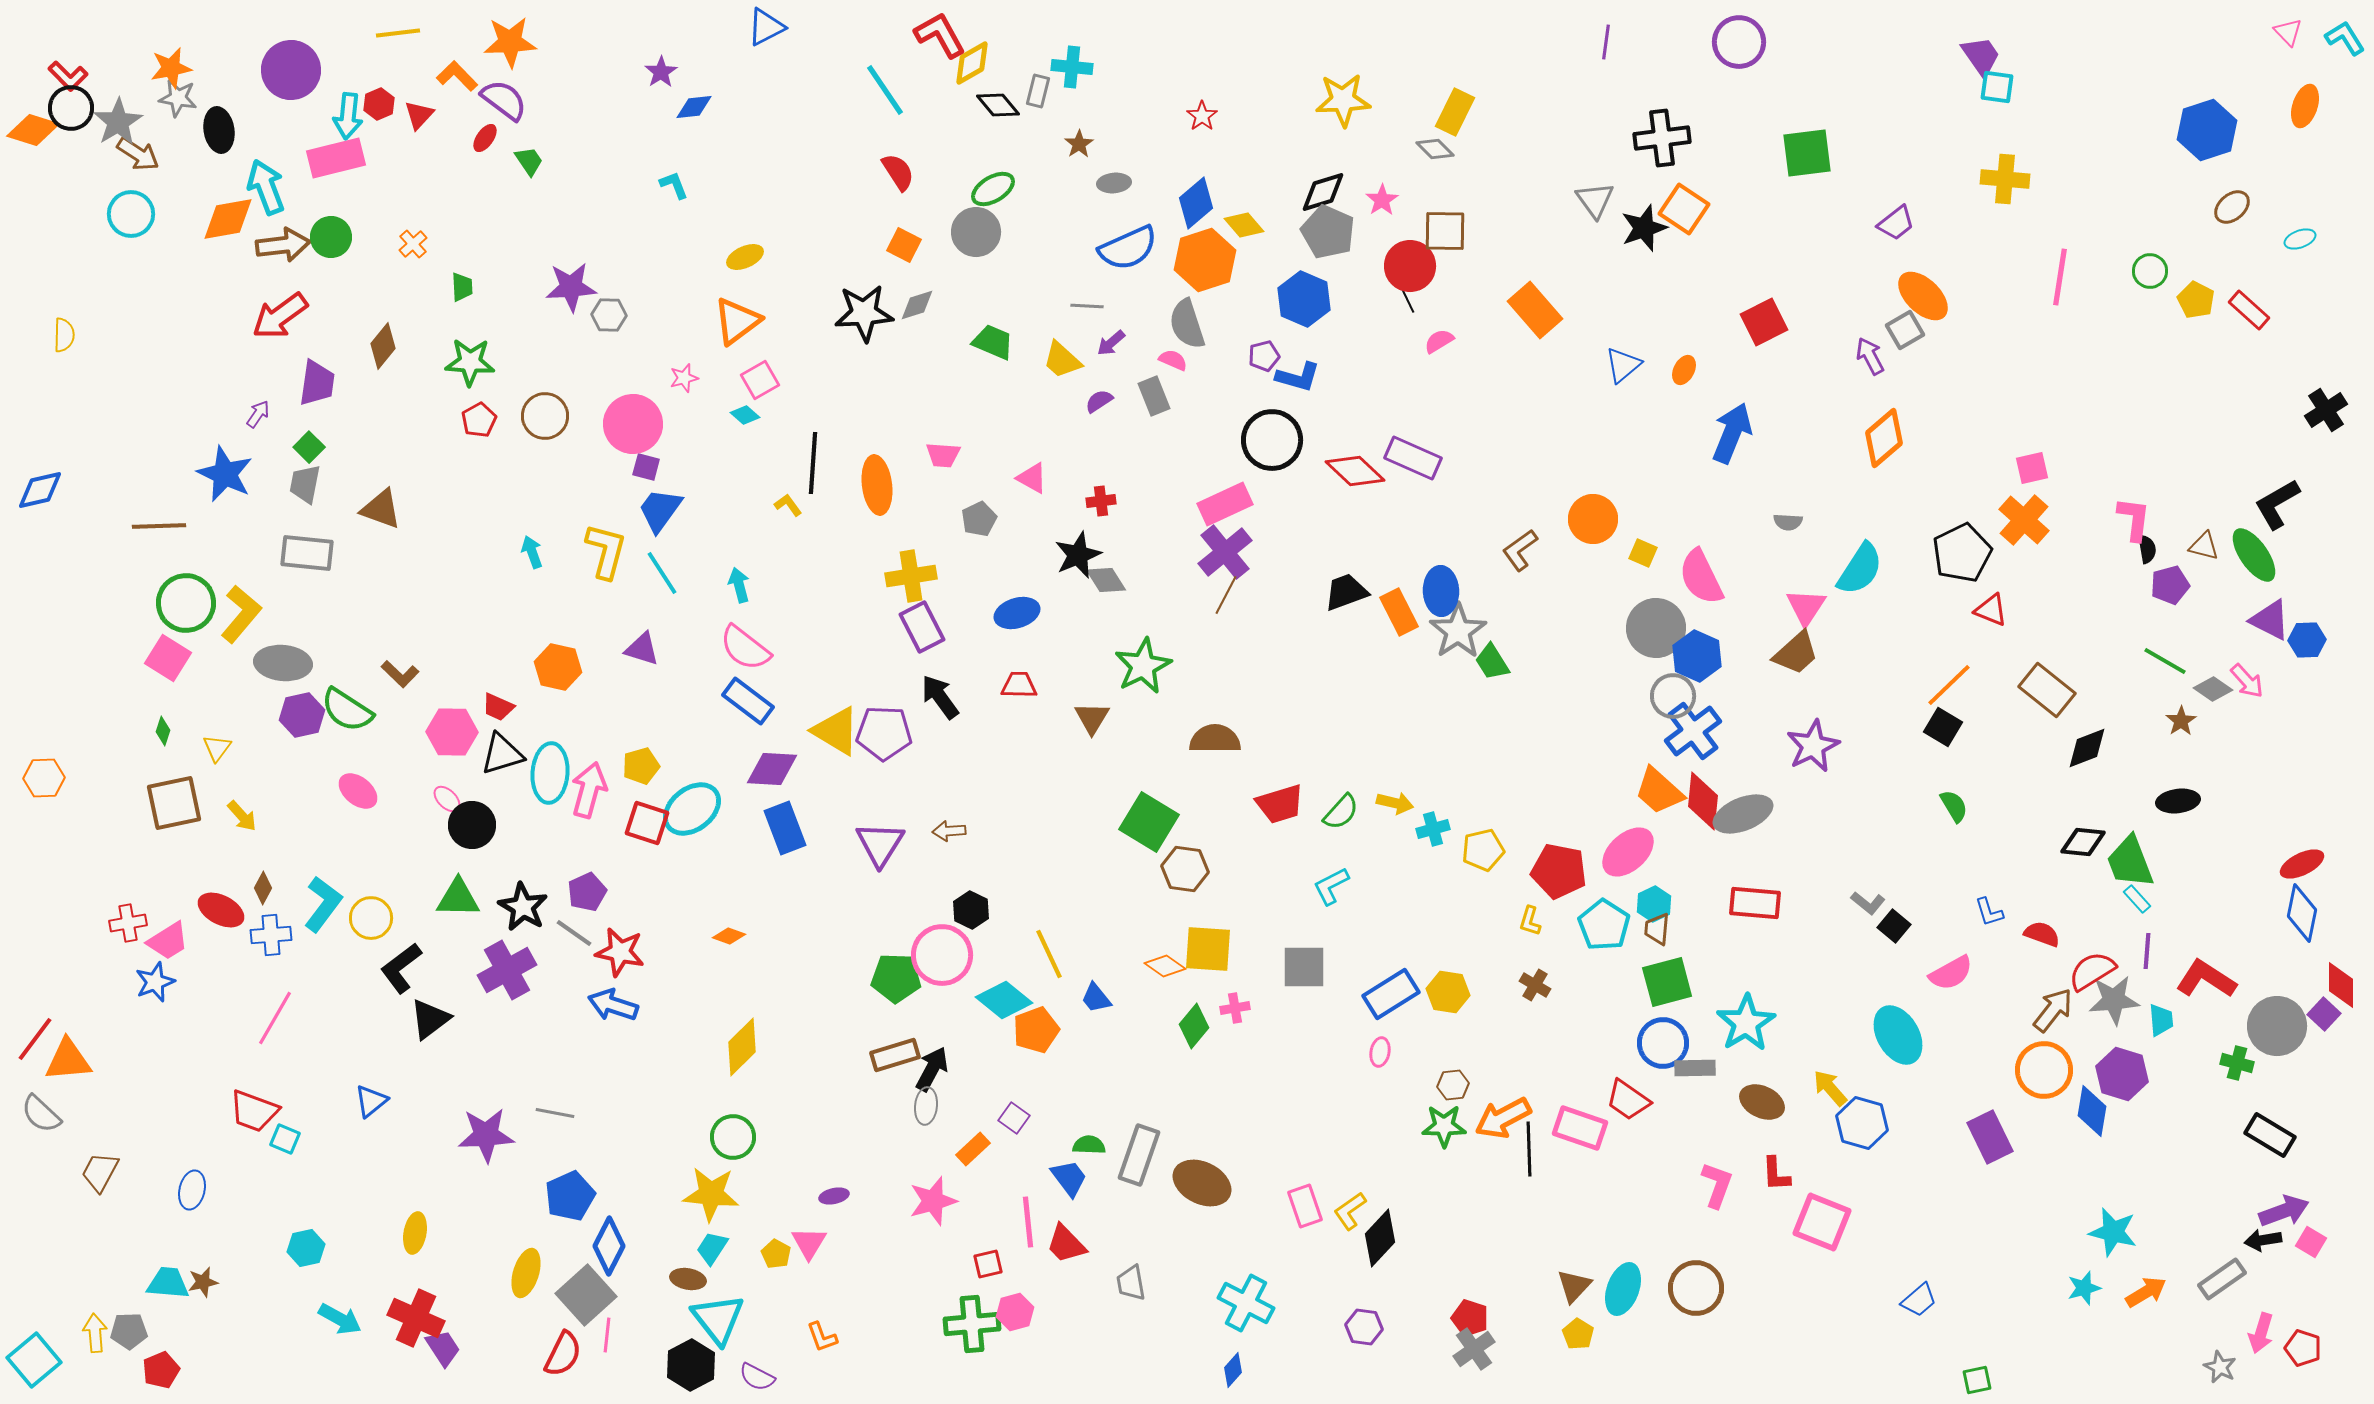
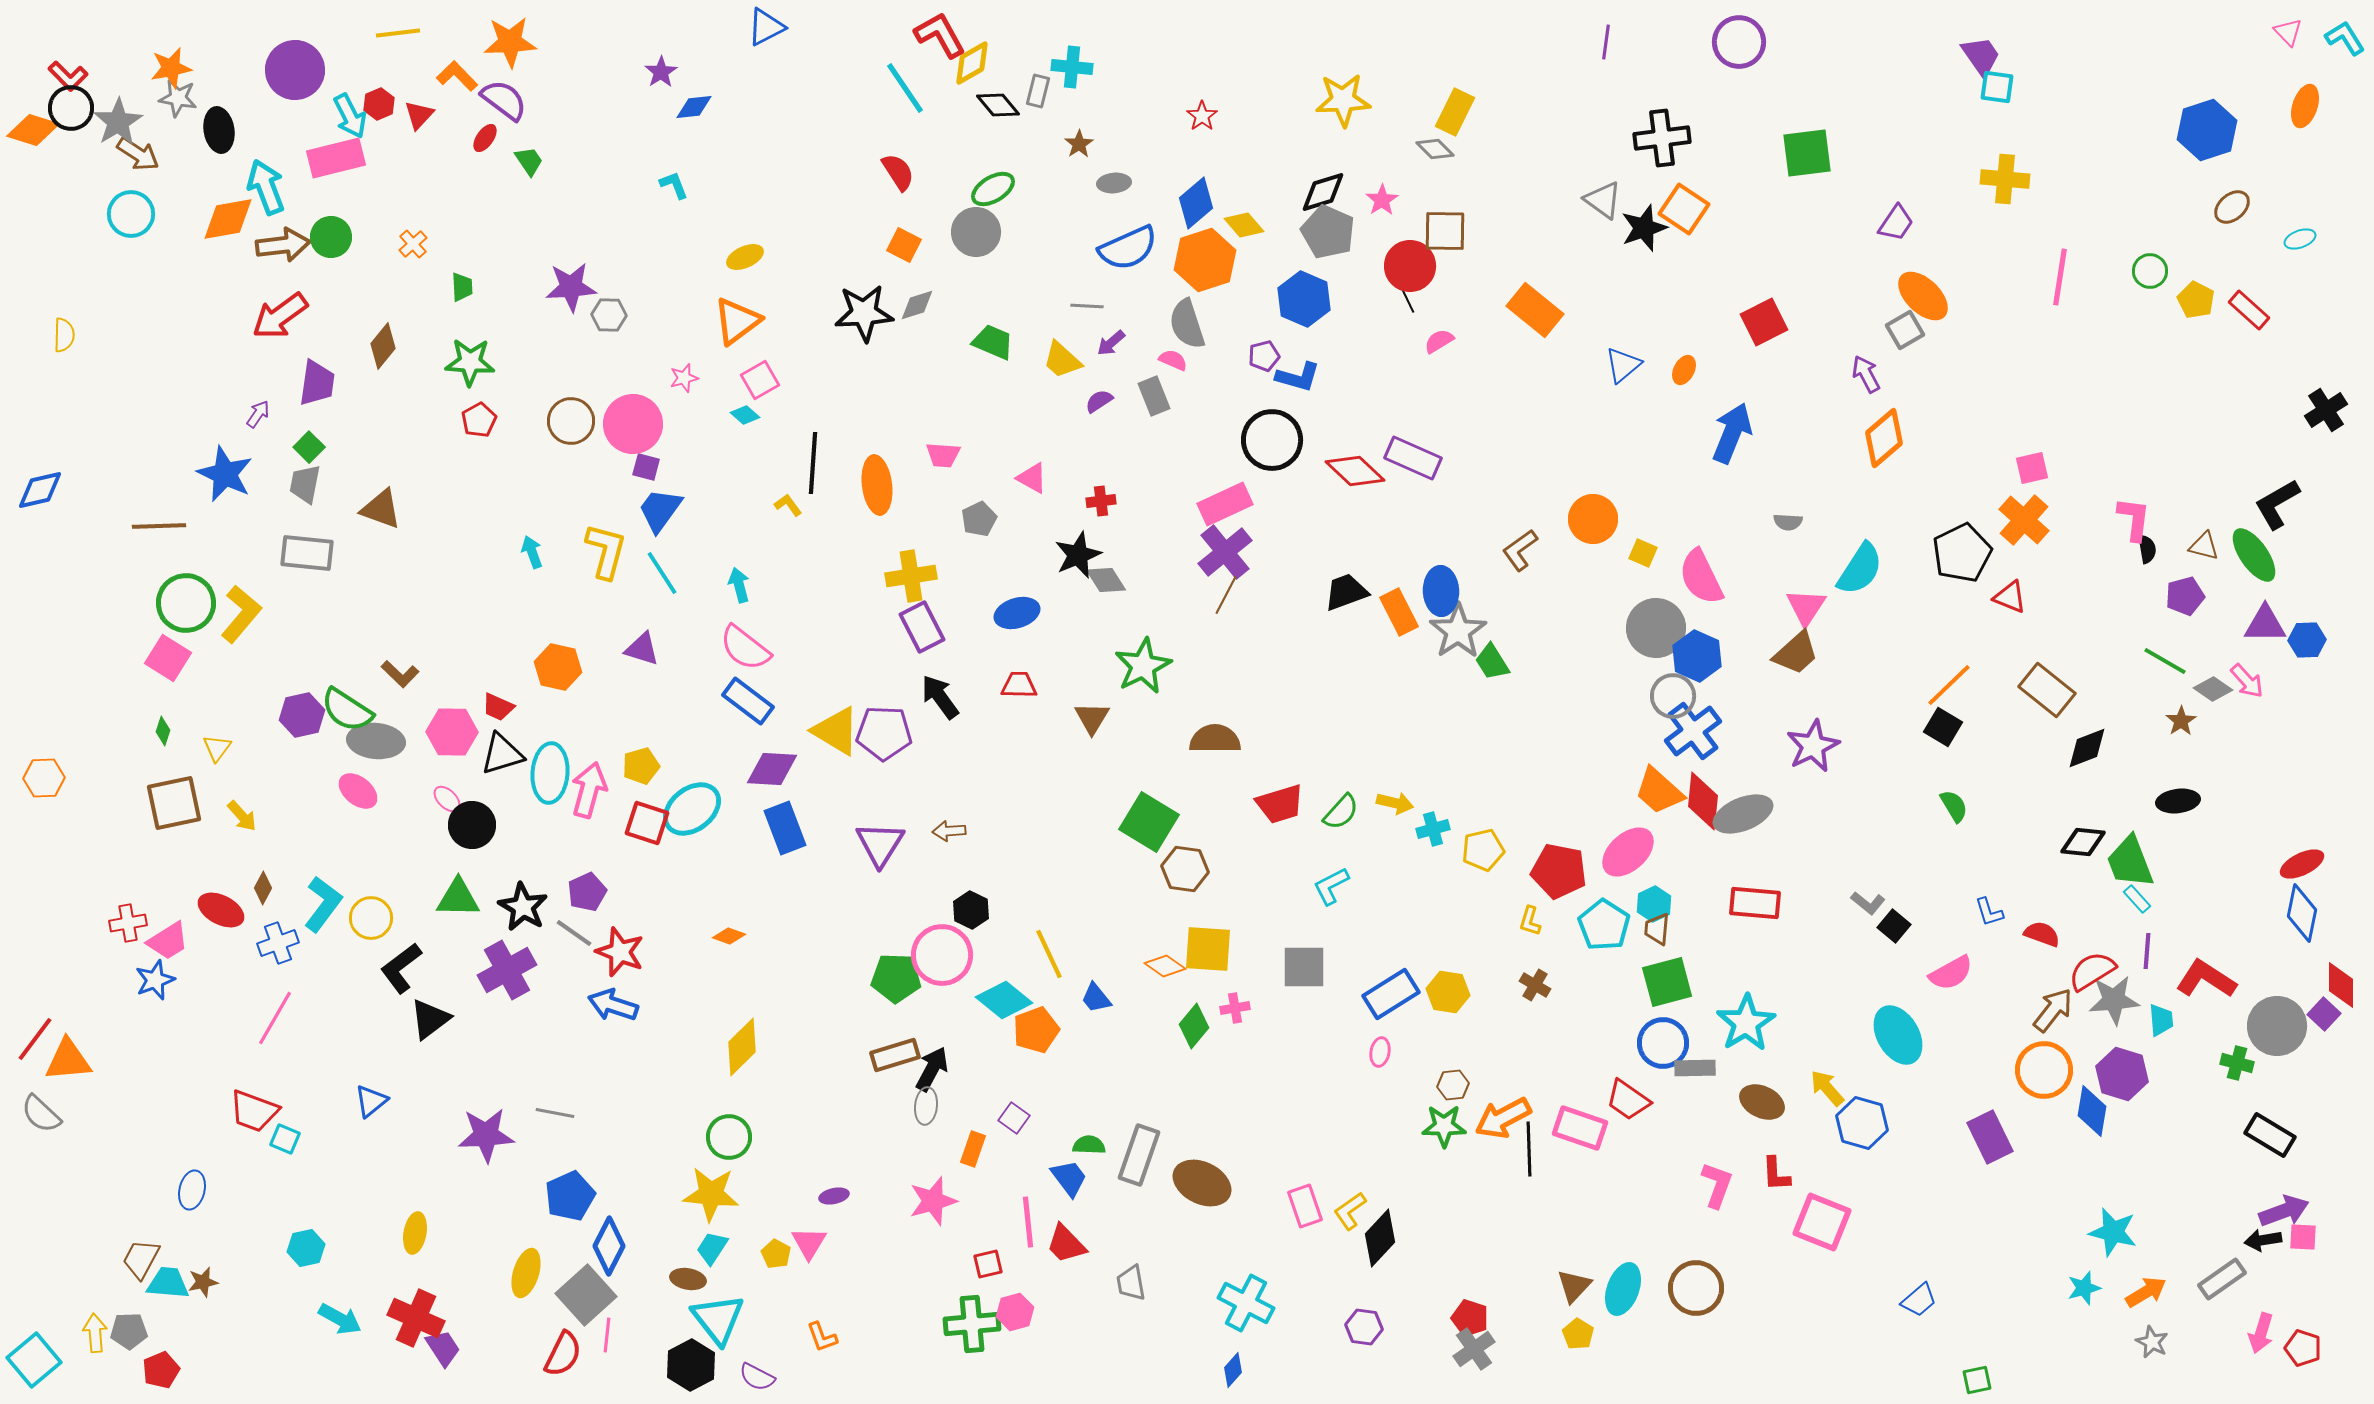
purple circle at (291, 70): moved 4 px right
cyan line at (885, 90): moved 20 px right, 2 px up
cyan arrow at (348, 116): moved 2 px right; rotated 33 degrees counterclockwise
gray triangle at (1595, 200): moved 8 px right; rotated 18 degrees counterclockwise
purple trapezoid at (1896, 223): rotated 18 degrees counterclockwise
orange rectangle at (1535, 310): rotated 10 degrees counterclockwise
purple arrow at (1870, 356): moved 4 px left, 18 px down
brown circle at (545, 416): moved 26 px right, 5 px down
purple pentagon at (2170, 585): moved 15 px right, 11 px down
red triangle at (1991, 610): moved 19 px right, 13 px up
purple triangle at (2270, 620): moved 5 px left, 4 px down; rotated 27 degrees counterclockwise
gray ellipse at (283, 663): moved 93 px right, 78 px down
blue cross at (271, 935): moved 7 px right, 8 px down; rotated 15 degrees counterclockwise
red star at (620, 952): rotated 9 degrees clockwise
blue star at (155, 982): moved 2 px up
yellow arrow at (1830, 1088): moved 3 px left
green circle at (733, 1137): moved 4 px left
orange rectangle at (973, 1149): rotated 28 degrees counterclockwise
brown trapezoid at (100, 1172): moved 41 px right, 87 px down
pink square at (2311, 1242): moved 8 px left, 5 px up; rotated 28 degrees counterclockwise
gray star at (2220, 1367): moved 68 px left, 25 px up
